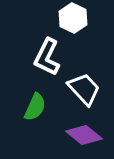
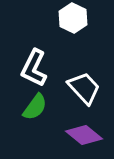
white L-shape: moved 13 px left, 11 px down
white trapezoid: moved 1 px up
green semicircle: rotated 12 degrees clockwise
